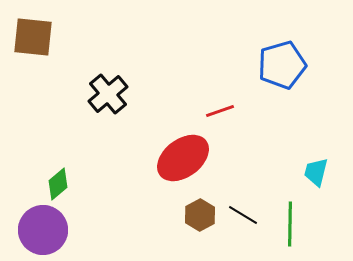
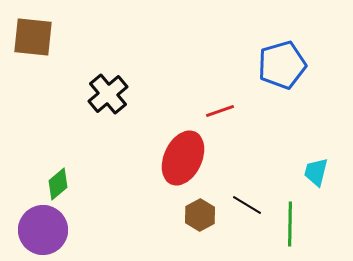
red ellipse: rotated 28 degrees counterclockwise
black line: moved 4 px right, 10 px up
